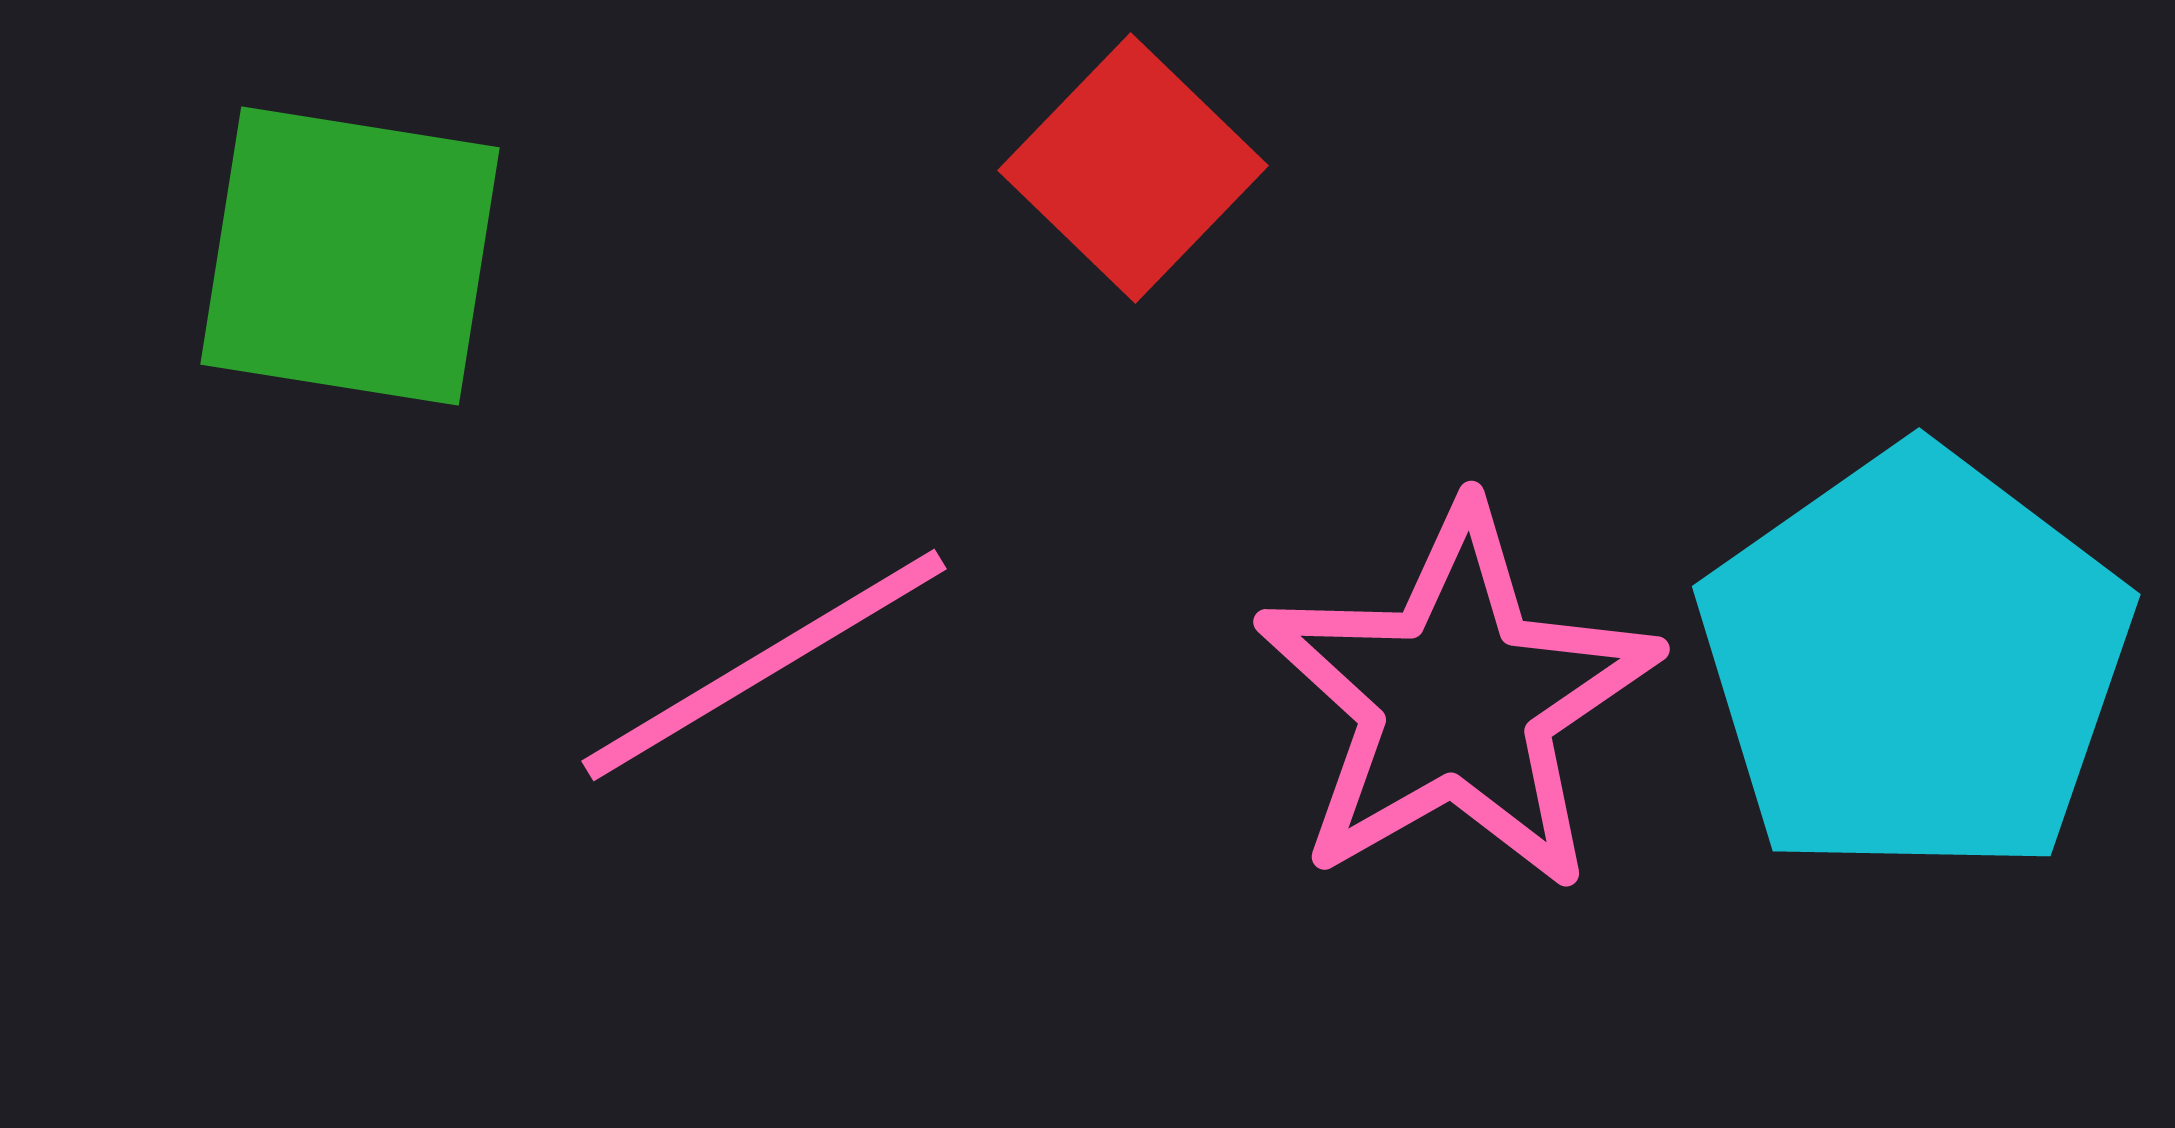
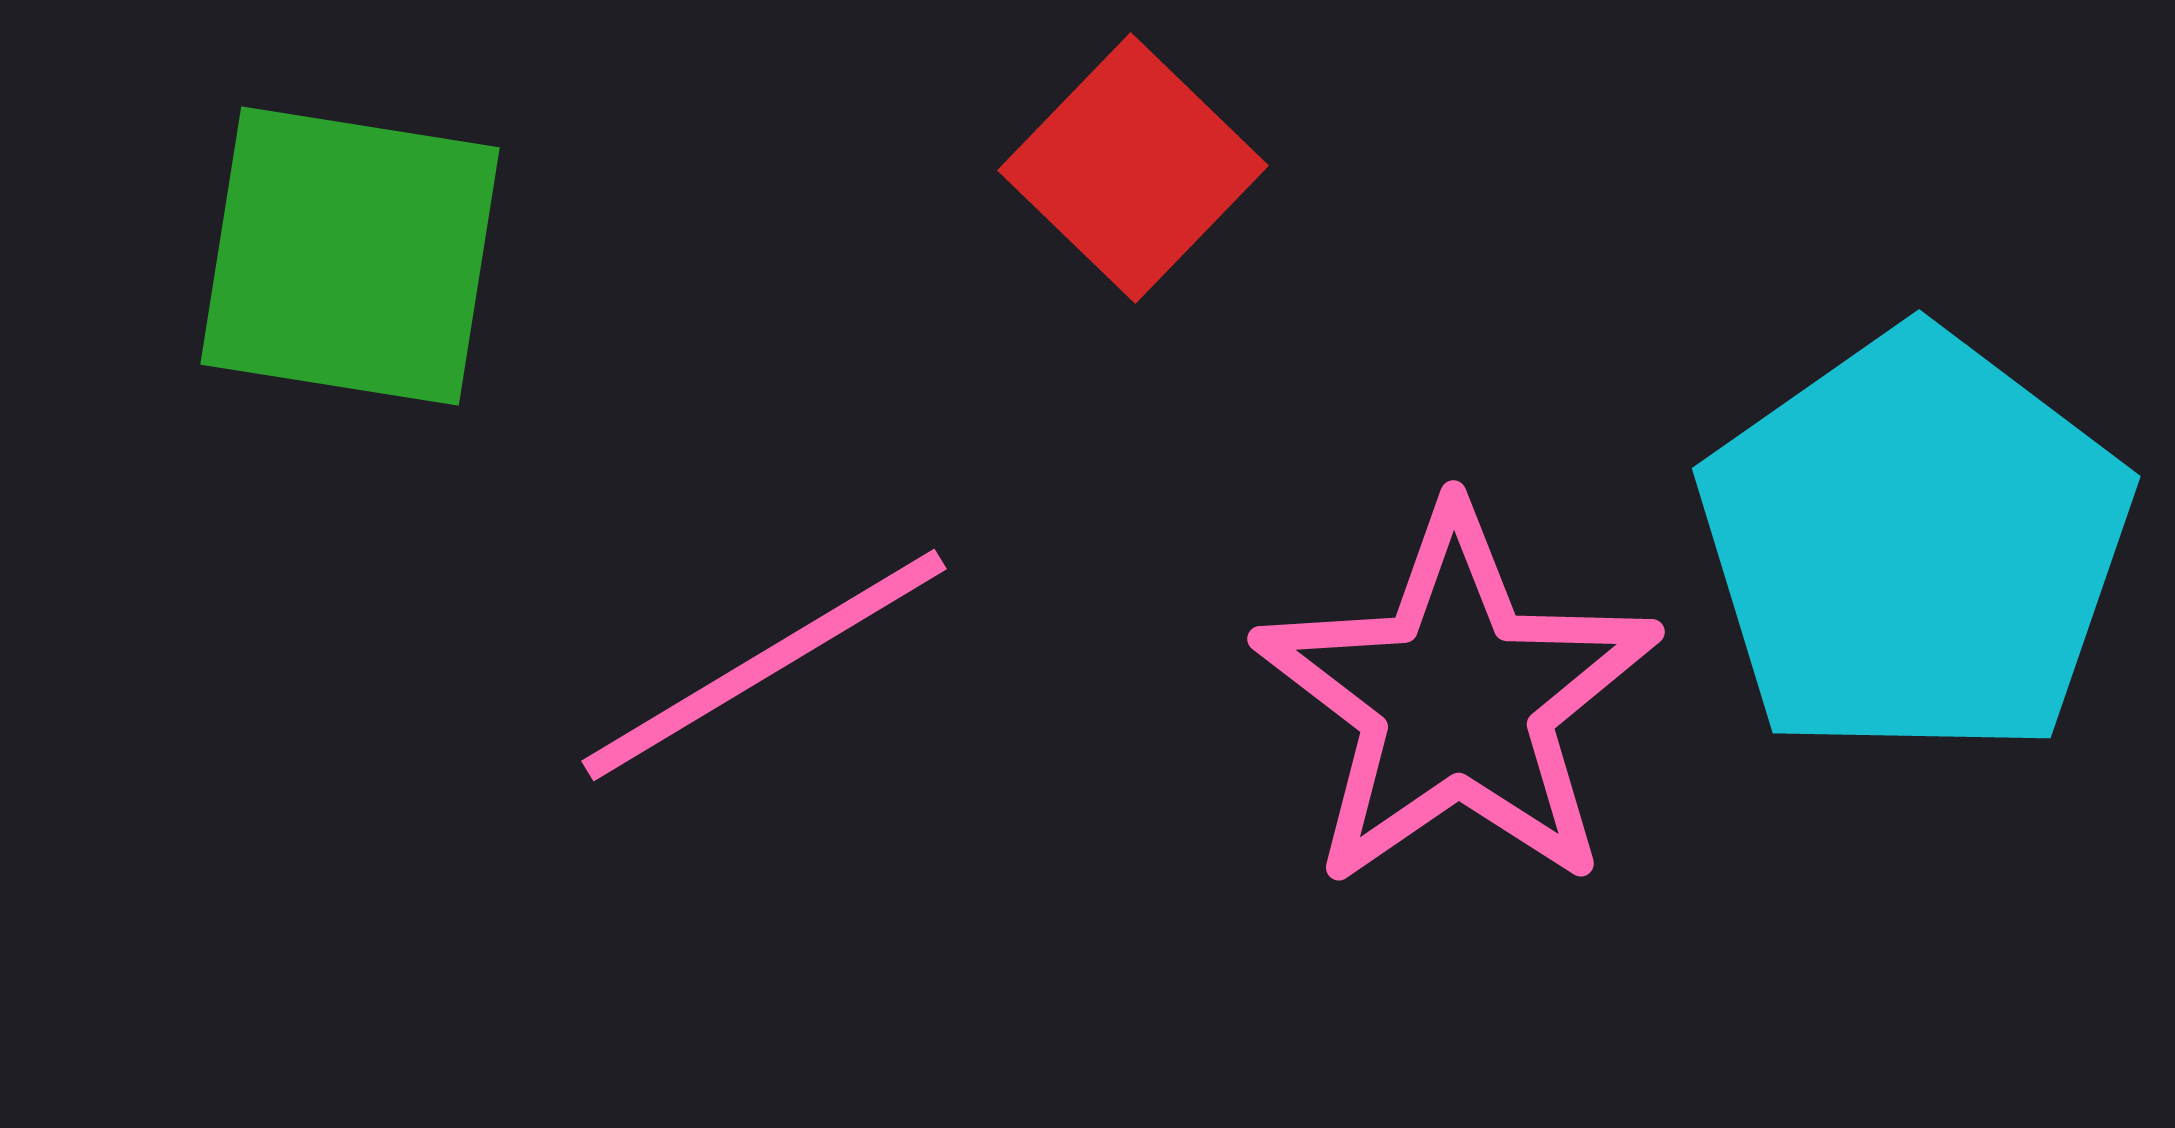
cyan pentagon: moved 118 px up
pink star: rotated 5 degrees counterclockwise
